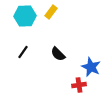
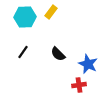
cyan hexagon: moved 1 px down
blue star: moved 3 px left, 3 px up
